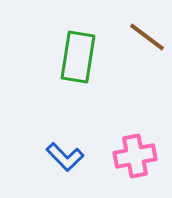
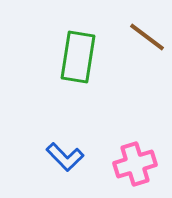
pink cross: moved 8 px down; rotated 6 degrees counterclockwise
